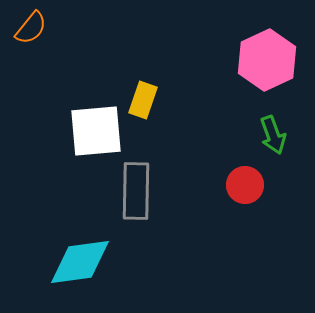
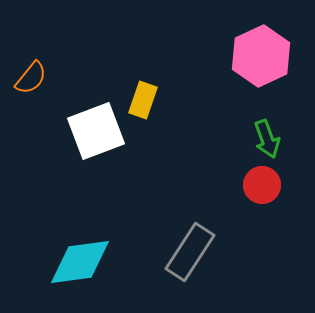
orange semicircle: moved 50 px down
pink hexagon: moved 6 px left, 4 px up
white square: rotated 16 degrees counterclockwise
green arrow: moved 6 px left, 4 px down
red circle: moved 17 px right
gray rectangle: moved 54 px right, 61 px down; rotated 32 degrees clockwise
